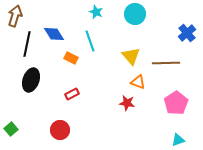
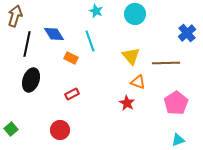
cyan star: moved 1 px up
red star: rotated 21 degrees clockwise
